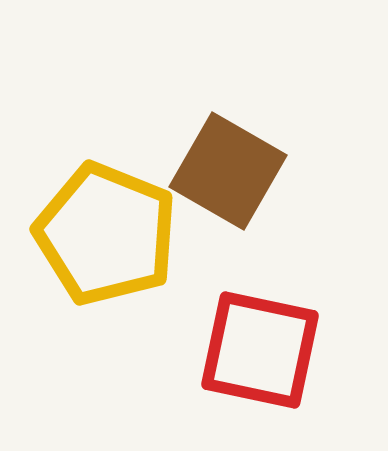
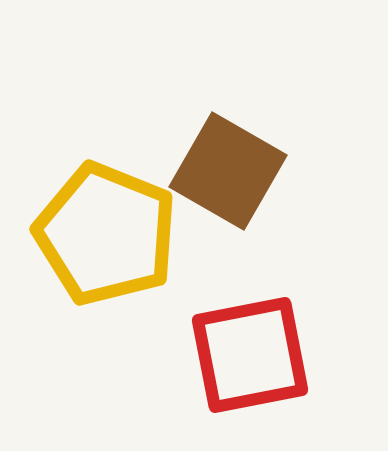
red square: moved 10 px left, 5 px down; rotated 23 degrees counterclockwise
